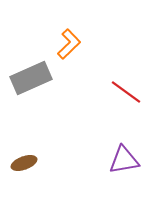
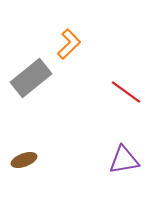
gray rectangle: rotated 15 degrees counterclockwise
brown ellipse: moved 3 px up
